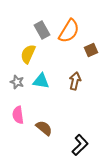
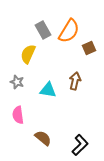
gray rectangle: moved 1 px right
brown square: moved 2 px left, 2 px up
cyan triangle: moved 7 px right, 9 px down
brown semicircle: moved 1 px left, 10 px down
